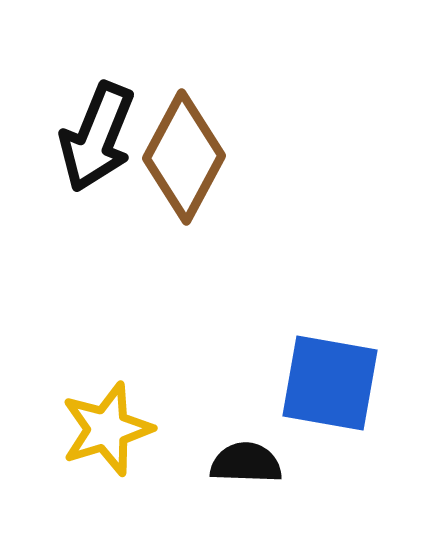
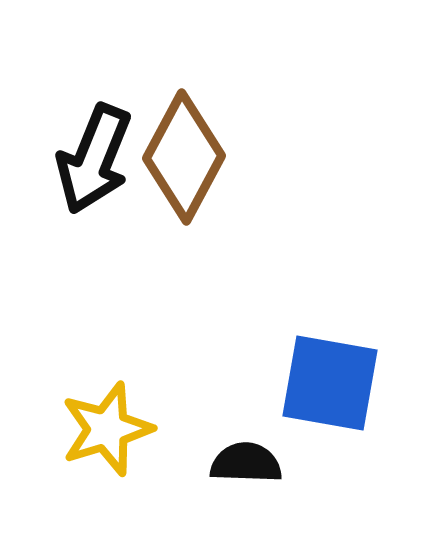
black arrow: moved 3 px left, 22 px down
